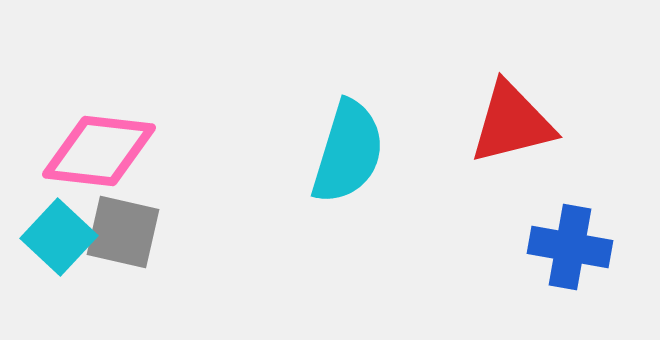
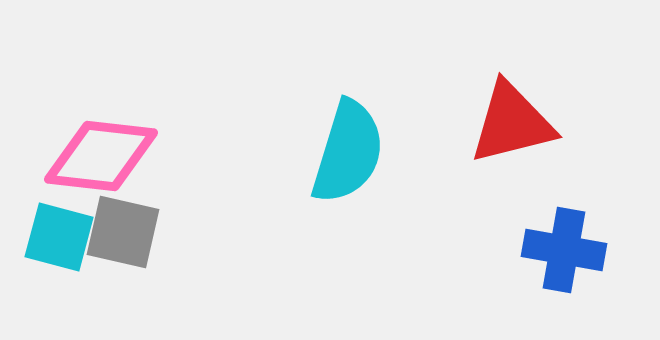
pink diamond: moved 2 px right, 5 px down
cyan square: rotated 28 degrees counterclockwise
blue cross: moved 6 px left, 3 px down
